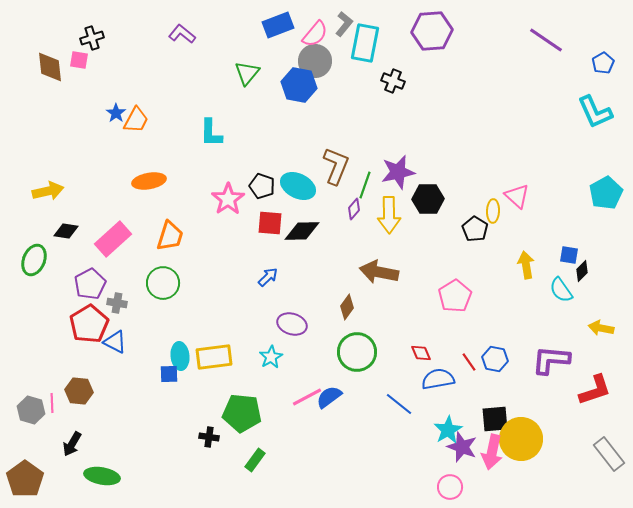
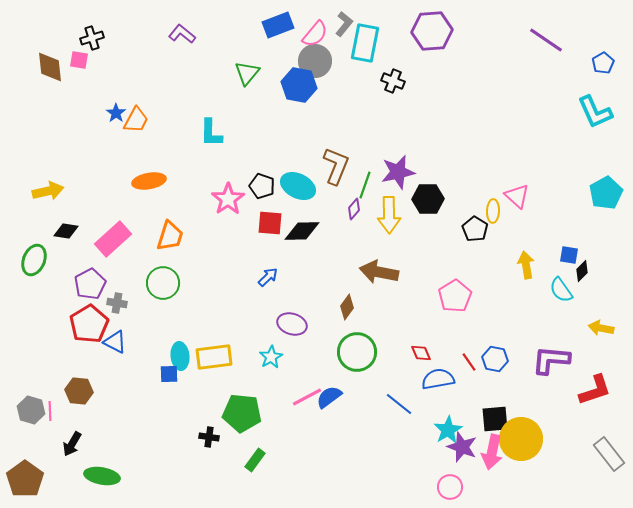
pink line at (52, 403): moved 2 px left, 8 px down
